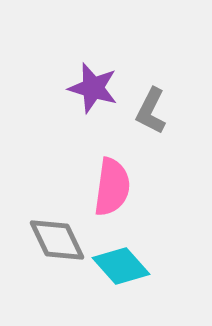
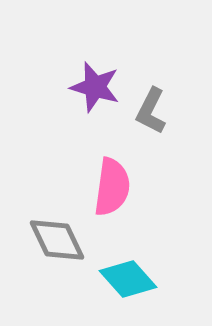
purple star: moved 2 px right, 1 px up
cyan diamond: moved 7 px right, 13 px down
